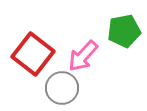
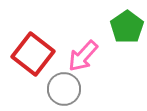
green pentagon: moved 3 px right, 4 px up; rotated 24 degrees counterclockwise
gray circle: moved 2 px right, 1 px down
